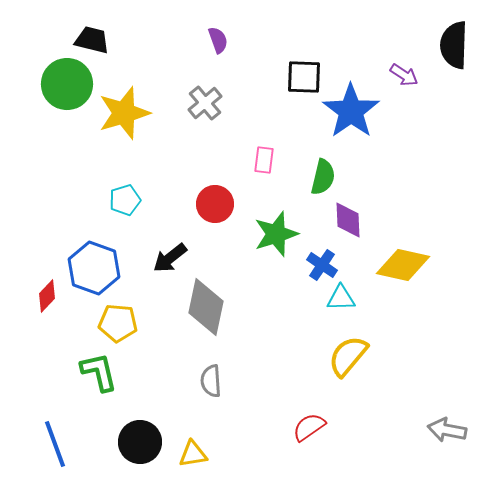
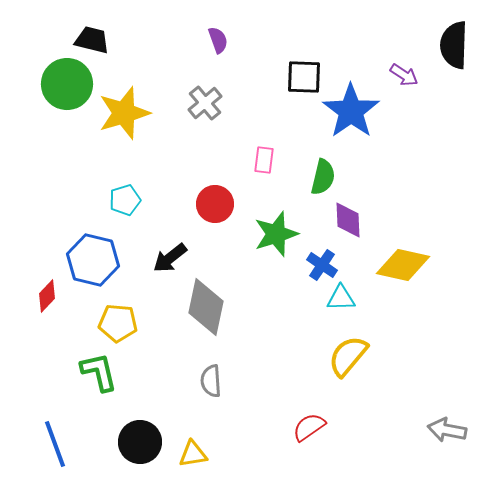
blue hexagon: moved 1 px left, 8 px up; rotated 6 degrees counterclockwise
